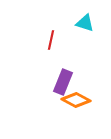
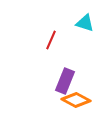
red line: rotated 12 degrees clockwise
purple rectangle: moved 2 px right, 1 px up
